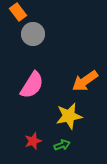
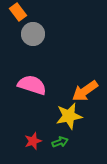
orange arrow: moved 10 px down
pink semicircle: rotated 104 degrees counterclockwise
green arrow: moved 2 px left, 3 px up
